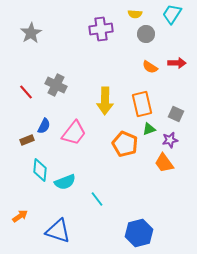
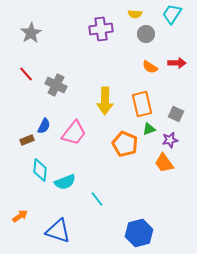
red line: moved 18 px up
